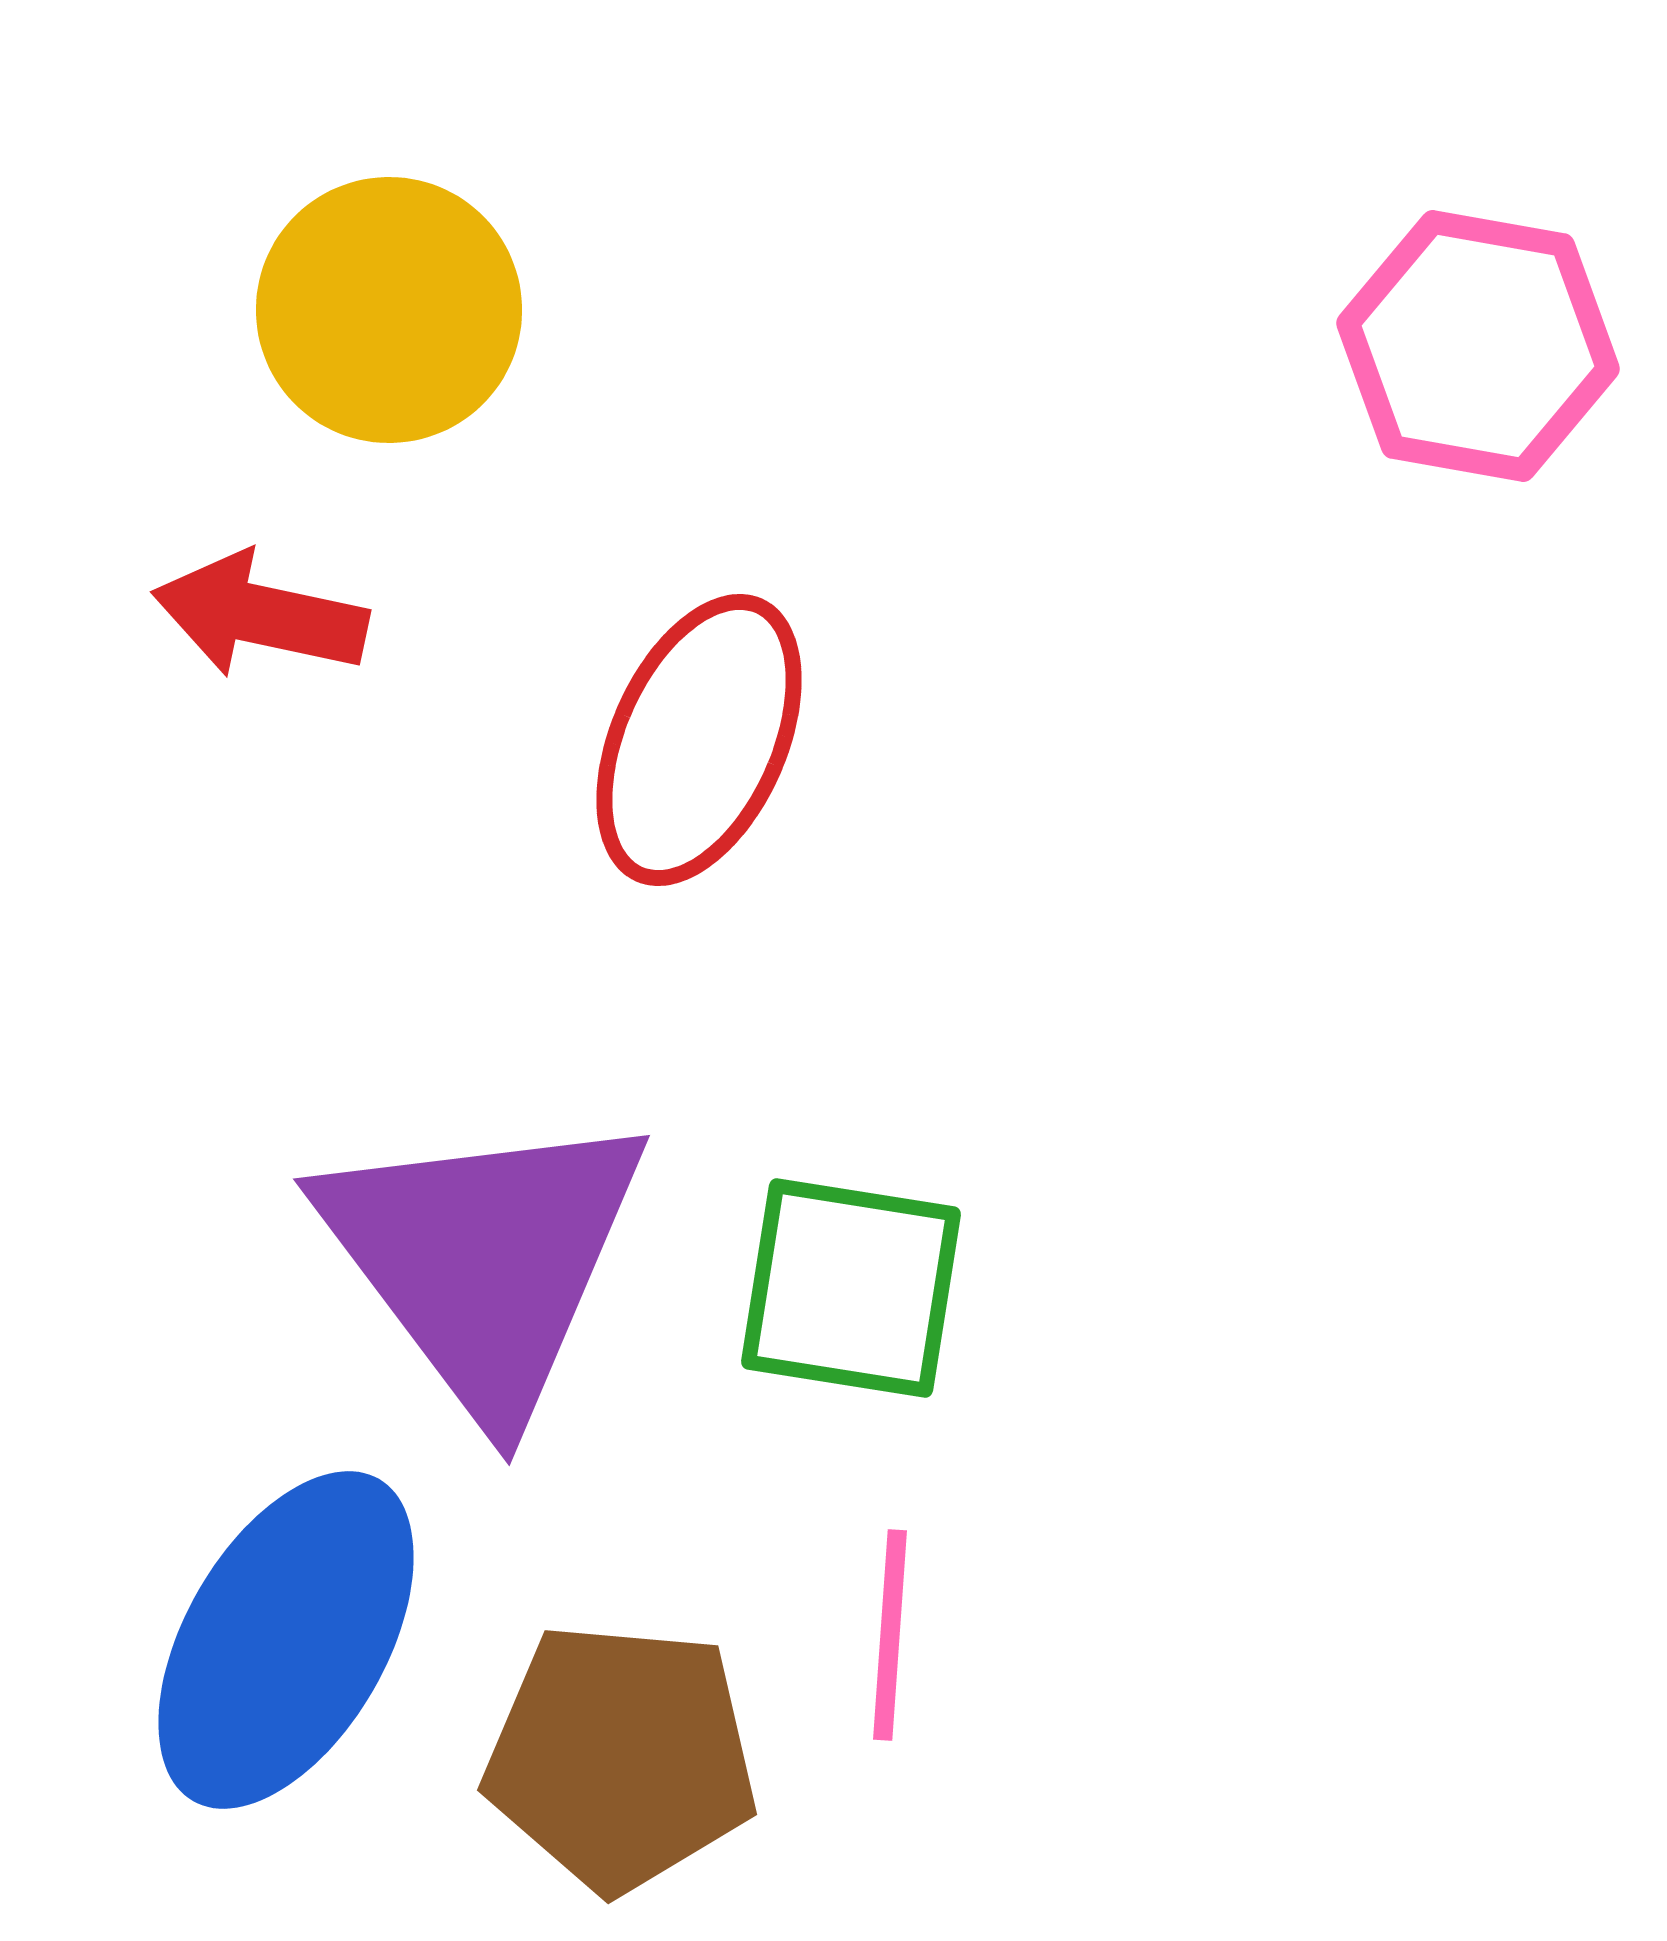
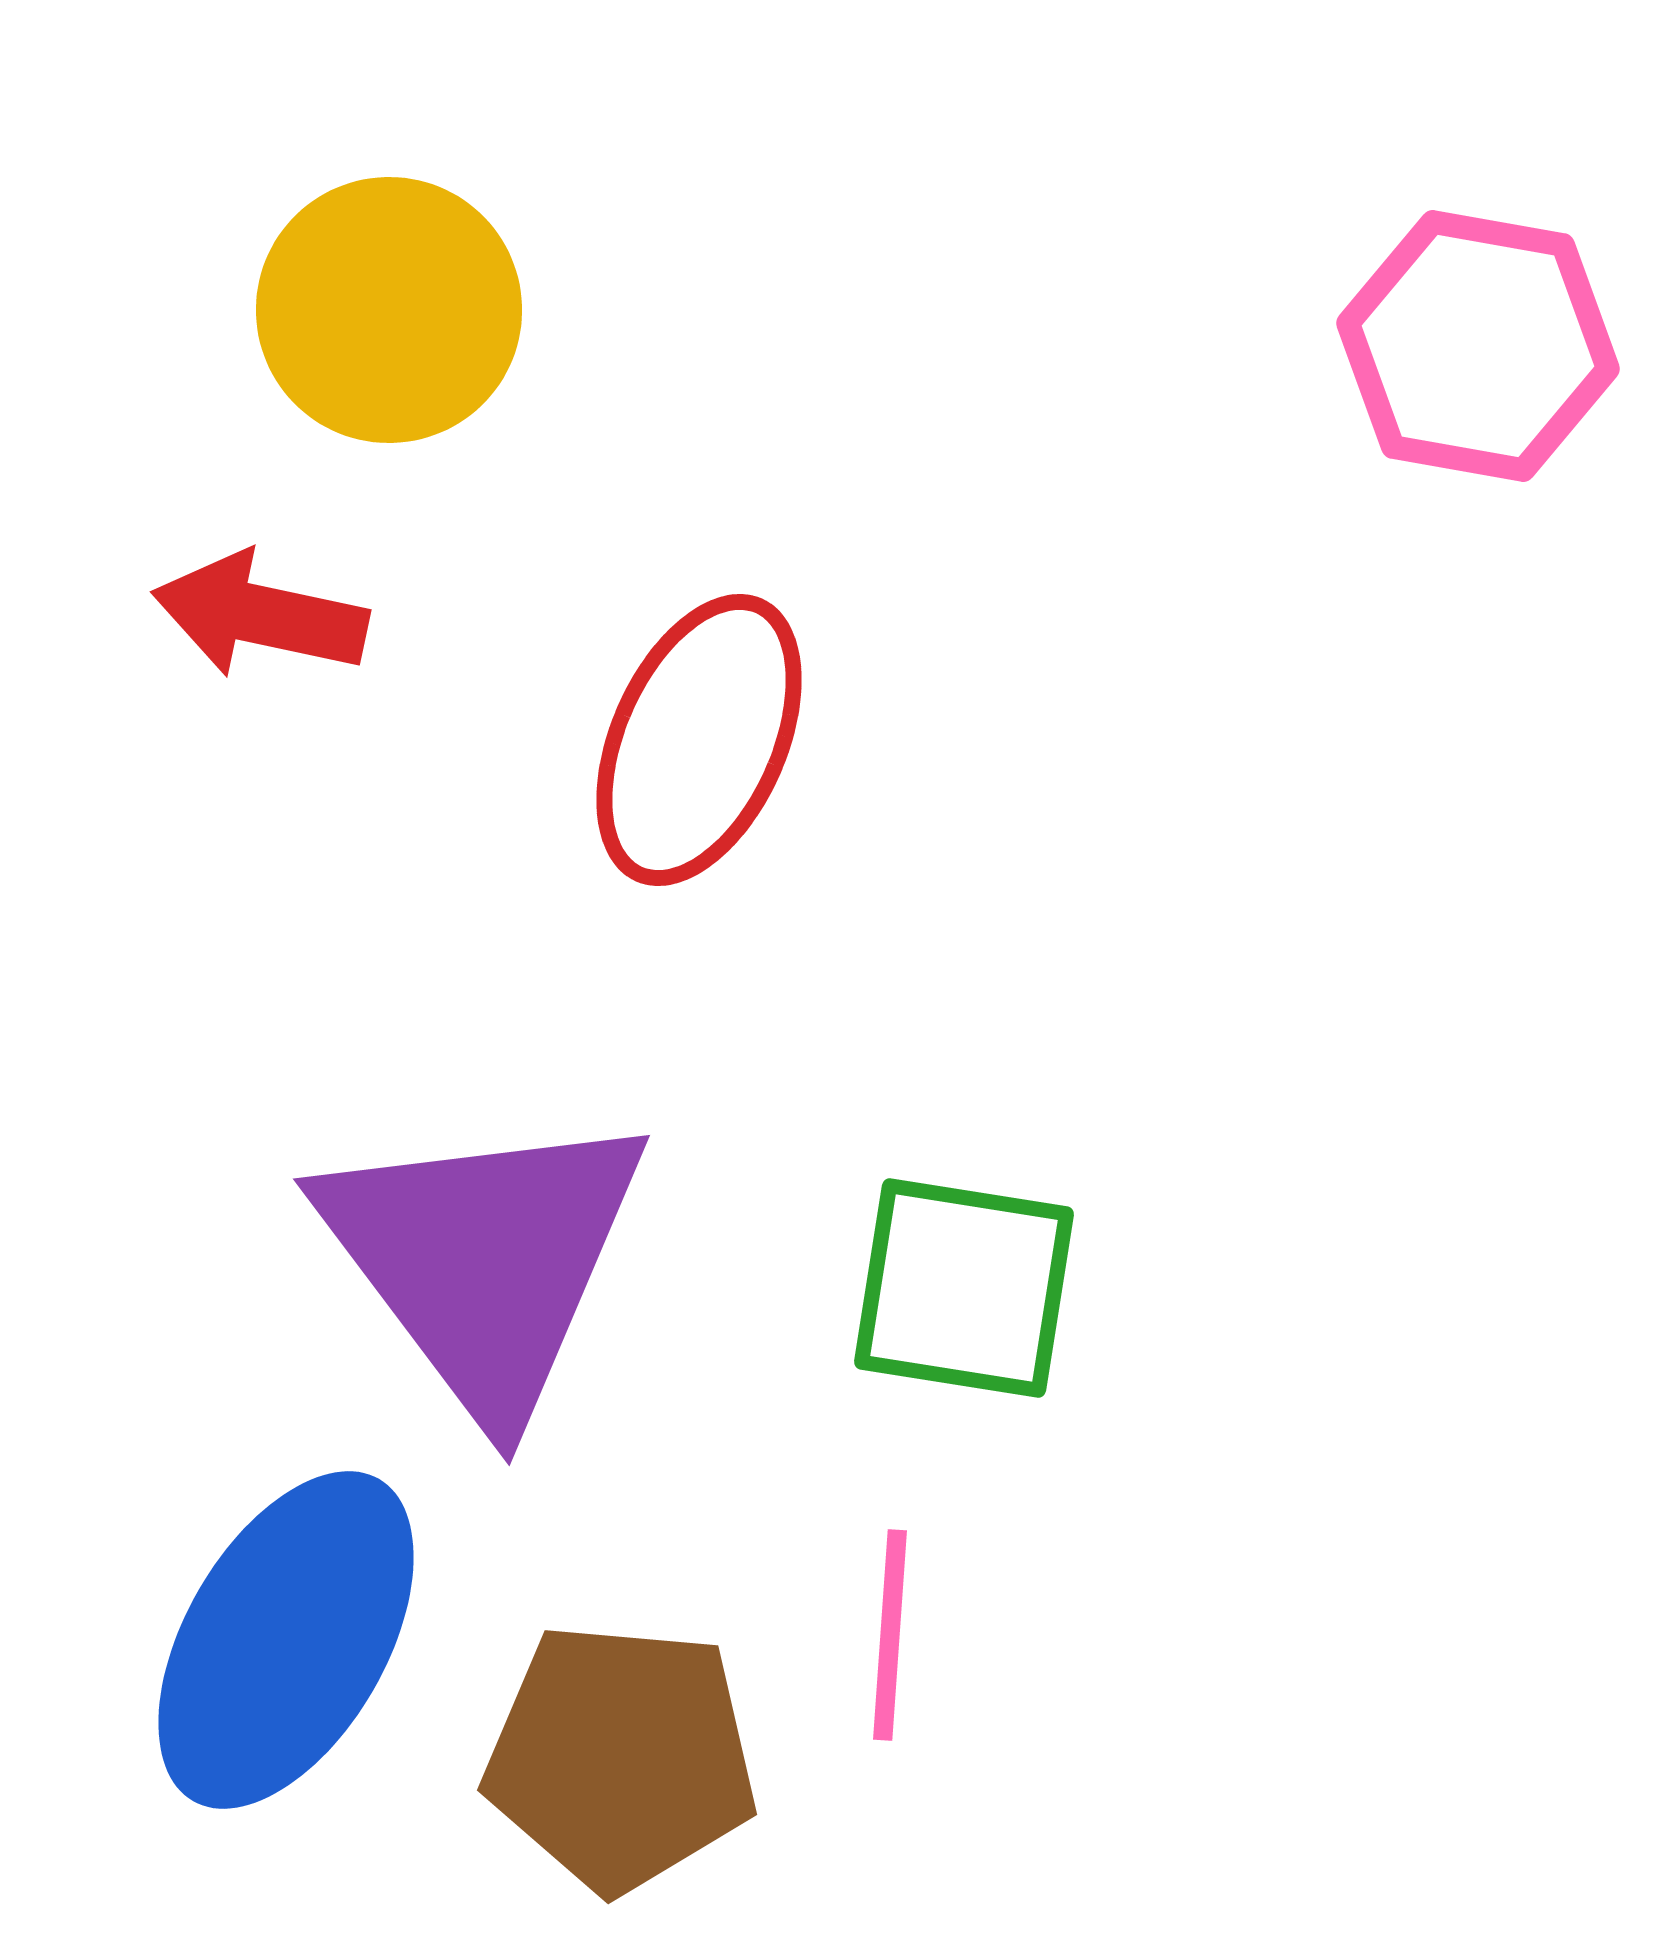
green square: moved 113 px right
